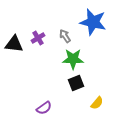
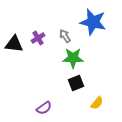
green star: moved 1 px up
